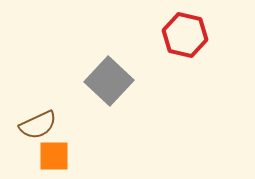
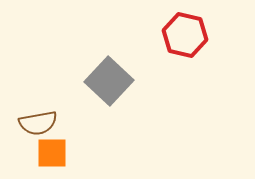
brown semicircle: moved 2 px up; rotated 15 degrees clockwise
orange square: moved 2 px left, 3 px up
